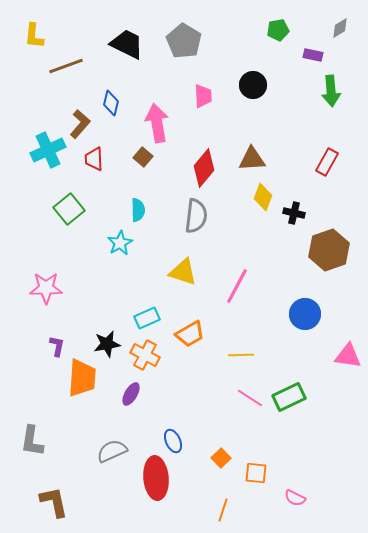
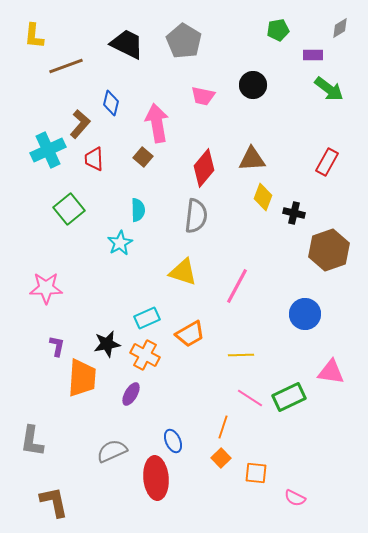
purple rectangle at (313, 55): rotated 12 degrees counterclockwise
green arrow at (331, 91): moved 2 px left, 2 px up; rotated 48 degrees counterclockwise
pink trapezoid at (203, 96): rotated 105 degrees clockwise
pink triangle at (348, 356): moved 17 px left, 16 px down
orange line at (223, 510): moved 83 px up
